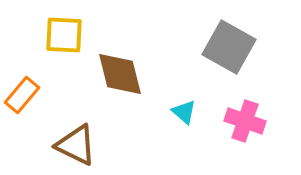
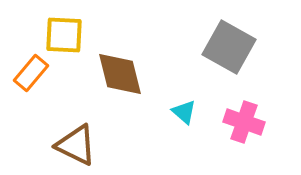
orange rectangle: moved 9 px right, 22 px up
pink cross: moved 1 px left, 1 px down
